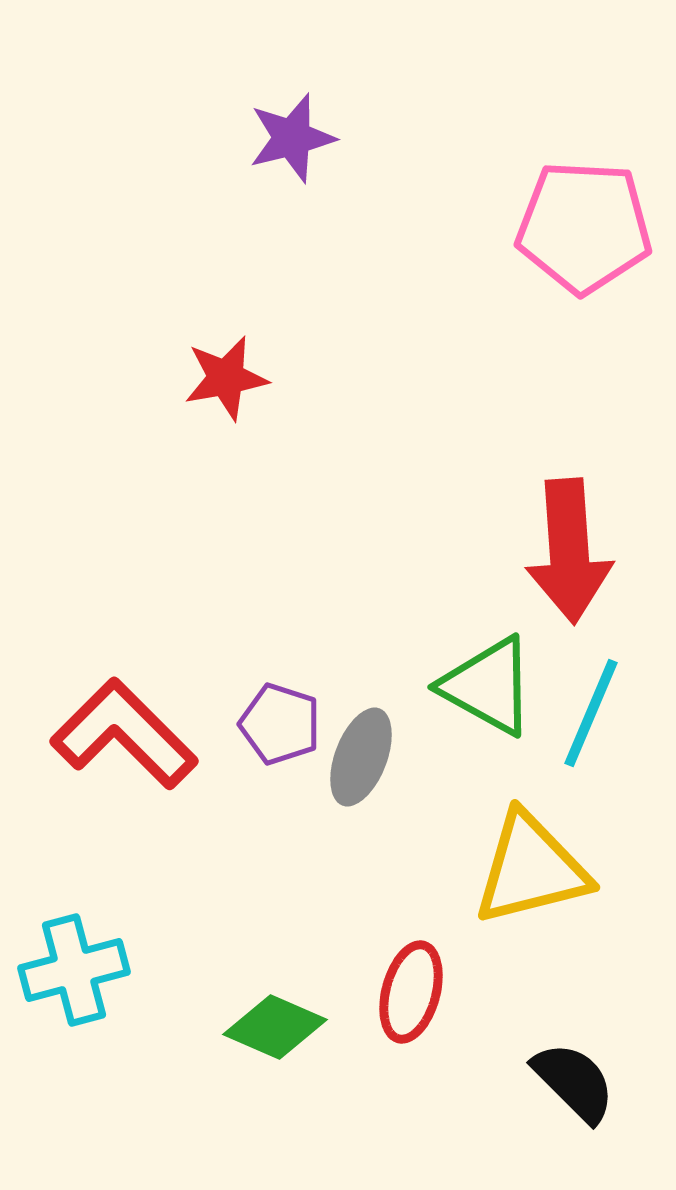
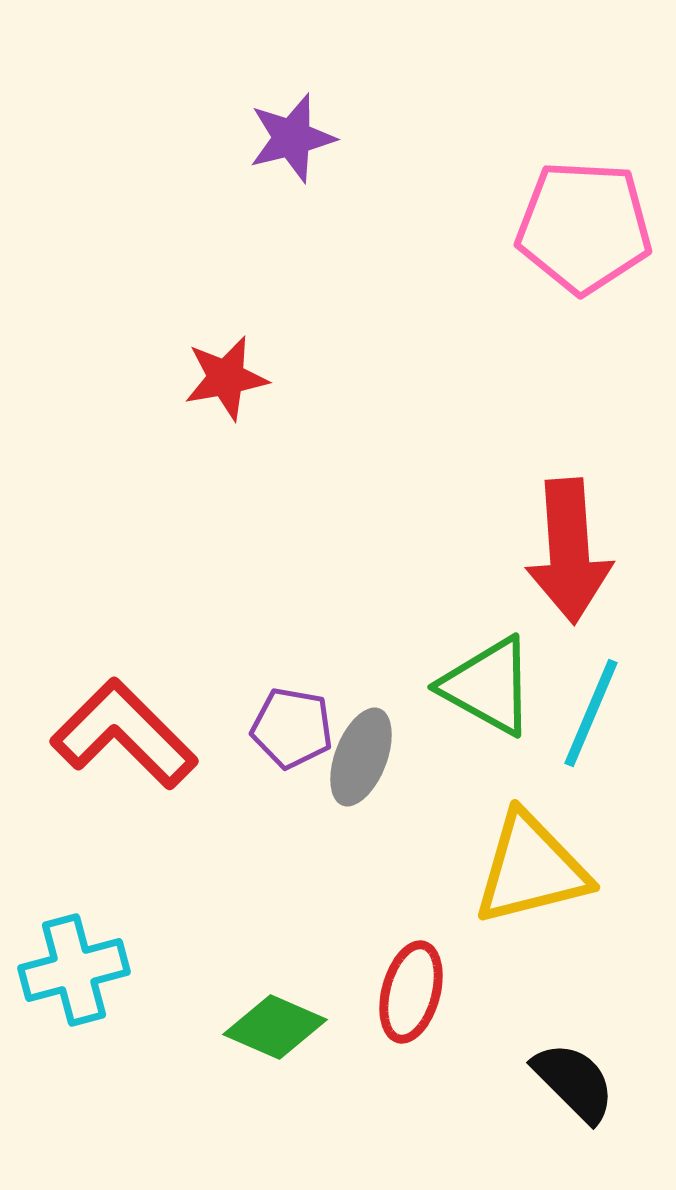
purple pentagon: moved 12 px right, 4 px down; rotated 8 degrees counterclockwise
